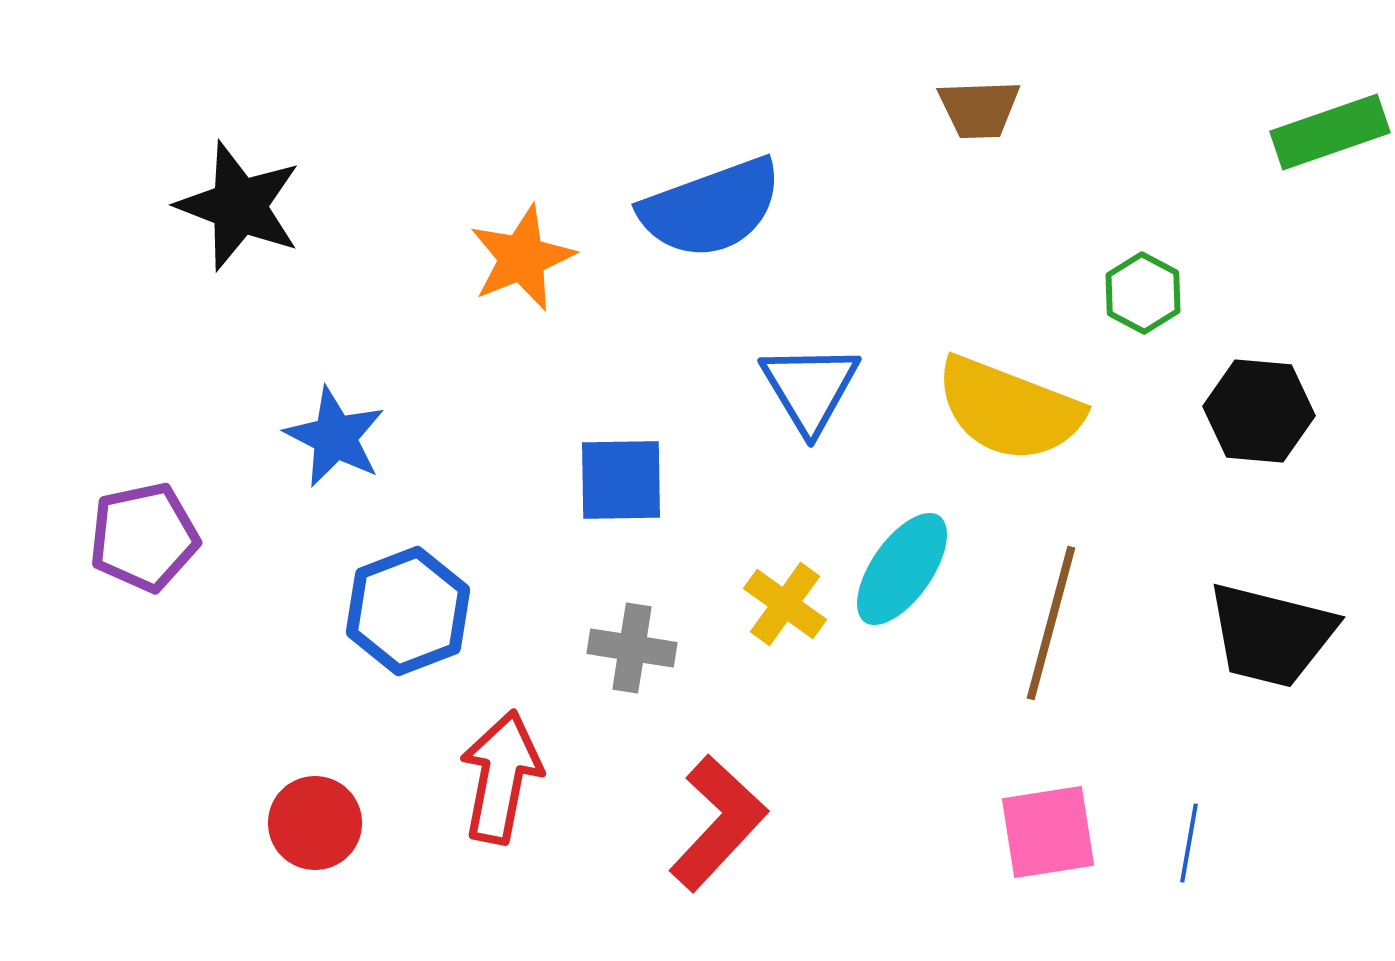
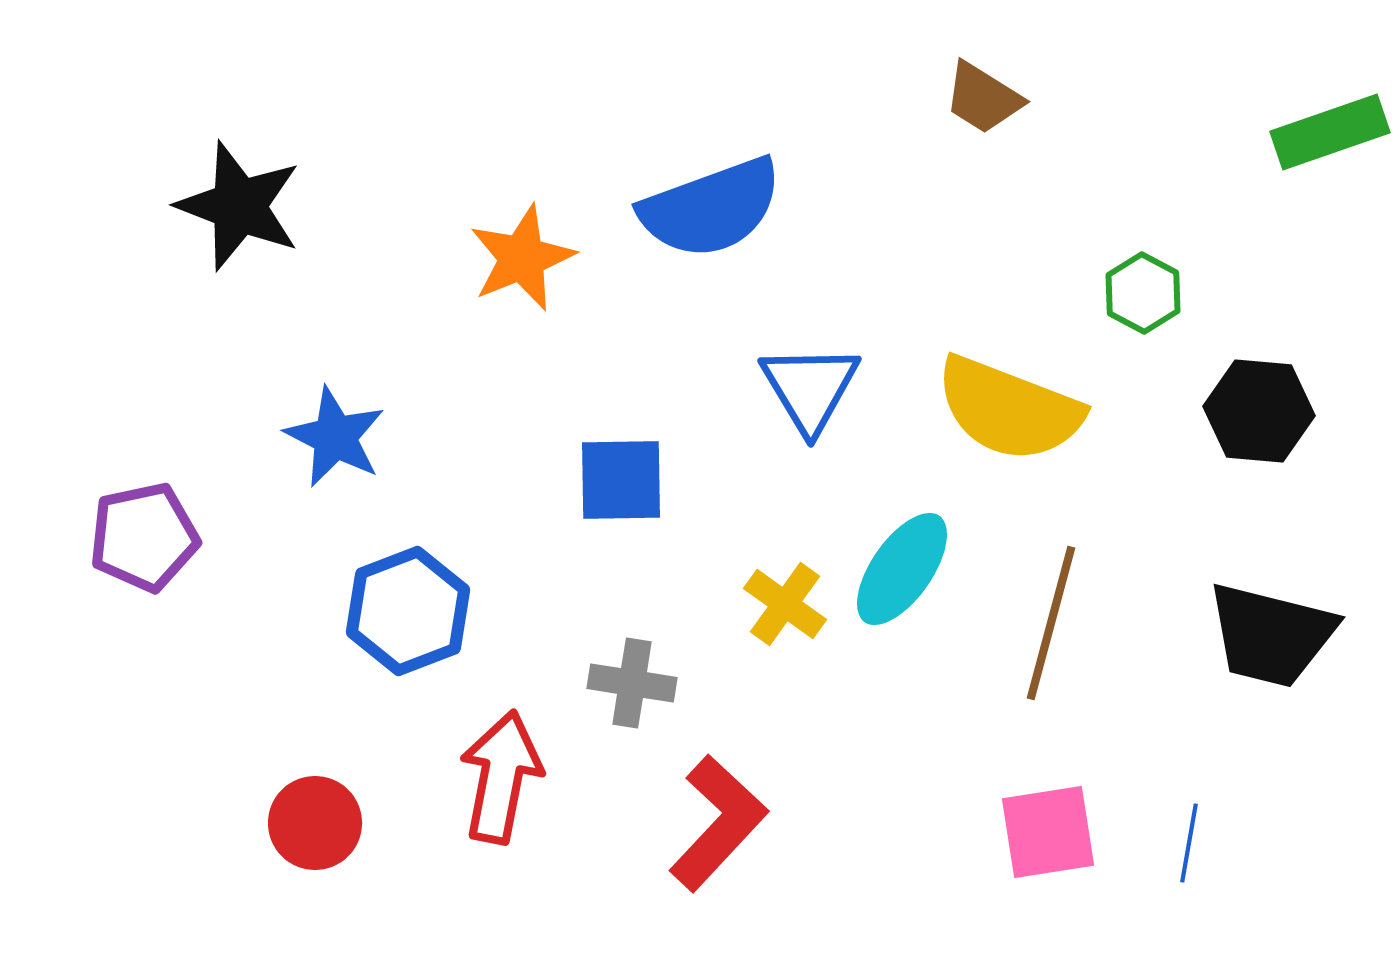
brown trapezoid: moved 4 px right, 11 px up; rotated 34 degrees clockwise
gray cross: moved 35 px down
